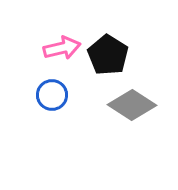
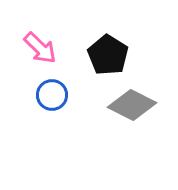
pink arrow: moved 22 px left; rotated 57 degrees clockwise
gray diamond: rotated 6 degrees counterclockwise
